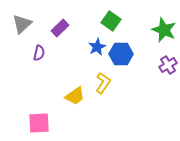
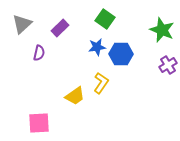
green square: moved 6 px left, 2 px up
green star: moved 2 px left
blue star: rotated 18 degrees clockwise
yellow L-shape: moved 2 px left
